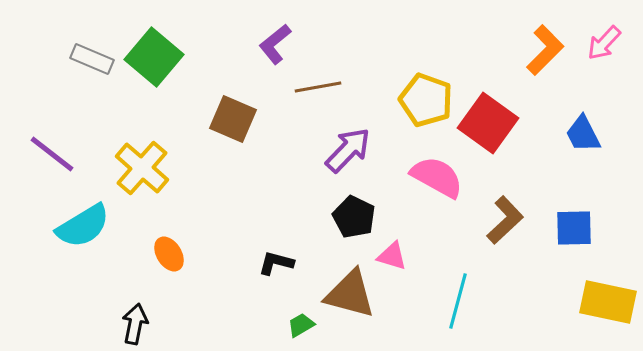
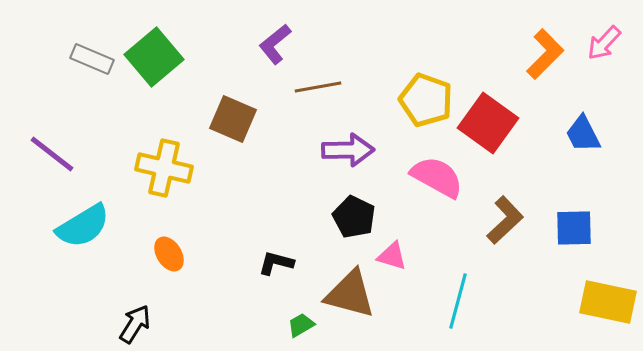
orange L-shape: moved 4 px down
green square: rotated 10 degrees clockwise
purple arrow: rotated 45 degrees clockwise
yellow cross: moved 22 px right; rotated 28 degrees counterclockwise
black arrow: rotated 21 degrees clockwise
